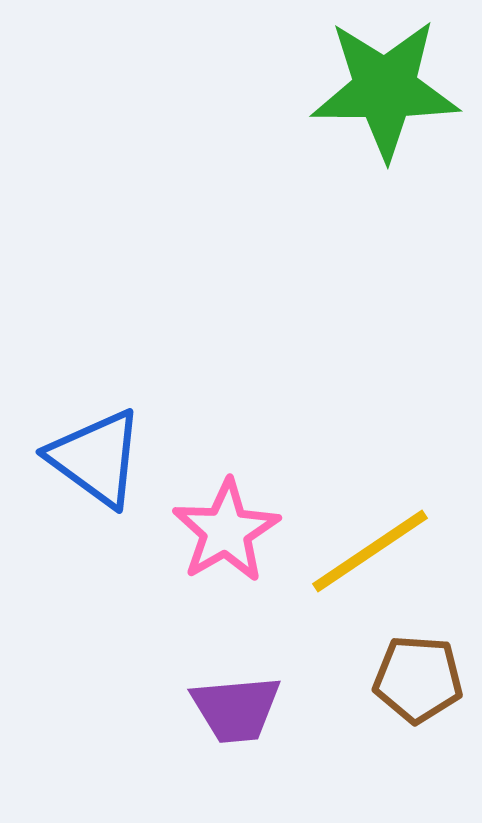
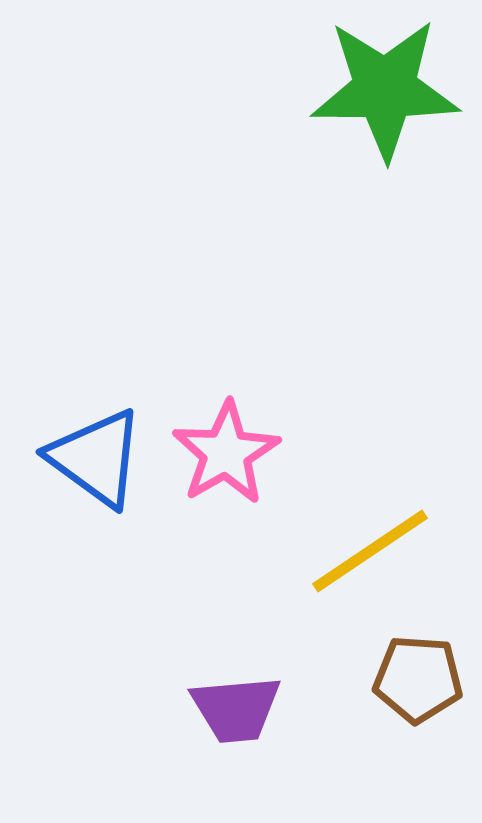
pink star: moved 78 px up
